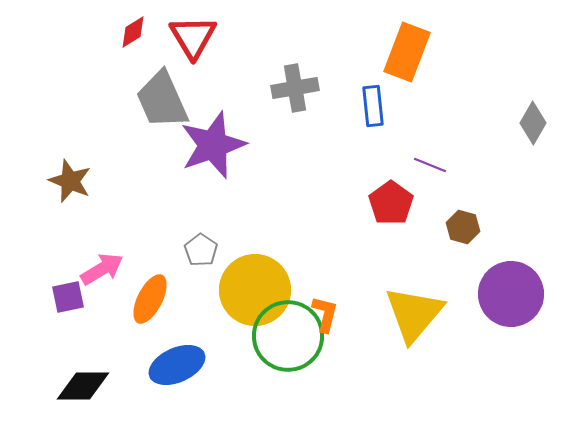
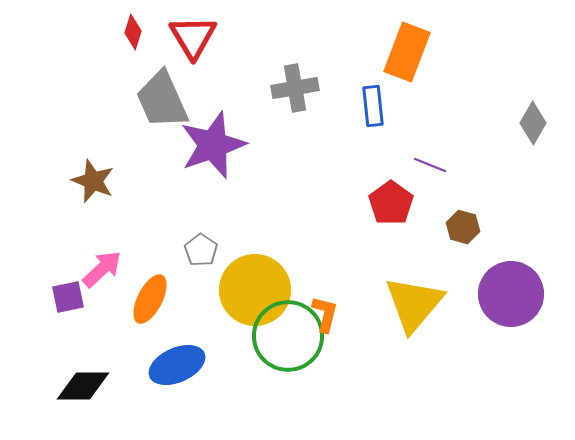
red diamond: rotated 40 degrees counterclockwise
brown star: moved 23 px right
pink arrow: rotated 12 degrees counterclockwise
yellow triangle: moved 10 px up
